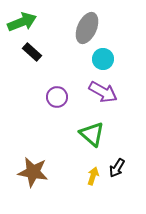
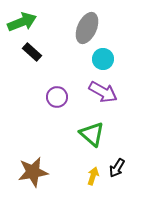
brown star: rotated 20 degrees counterclockwise
